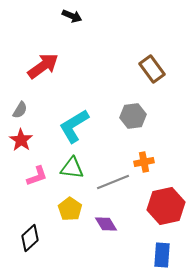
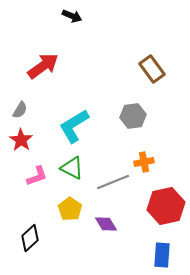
green triangle: rotated 20 degrees clockwise
